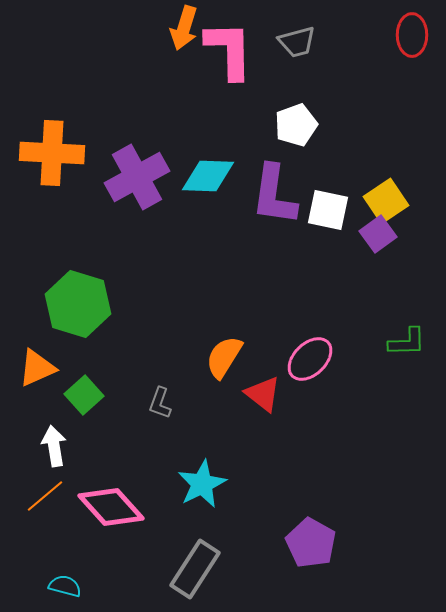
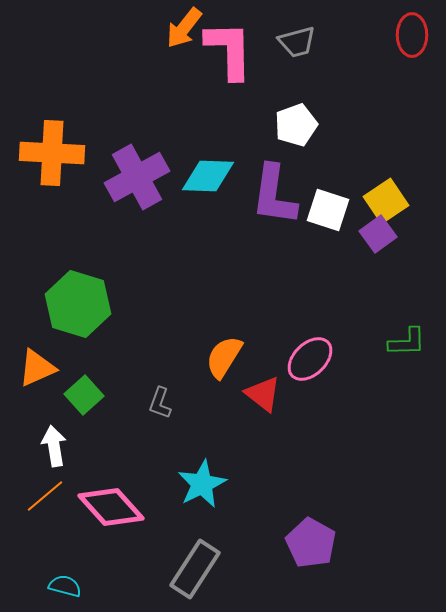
orange arrow: rotated 21 degrees clockwise
white square: rotated 6 degrees clockwise
